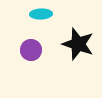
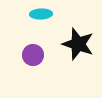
purple circle: moved 2 px right, 5 px down
